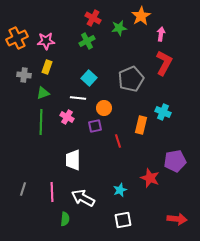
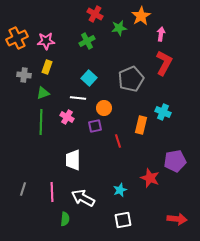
red cross: moved 2 px right, 4 px up
